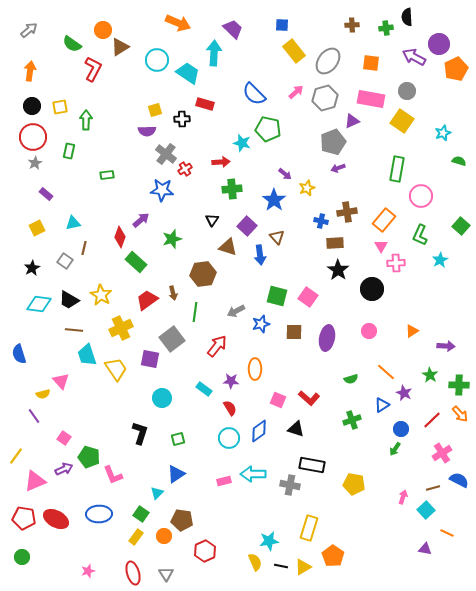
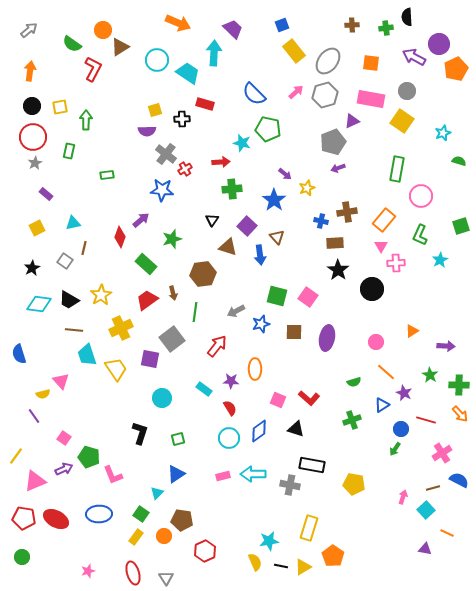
blue square at (282, 25): rotated 24 degrees counterclockwise
gray hexagon at (325, 98): moved 3 px up
green square at (461, 226): rotated 30 degrees clockwise
green rectangle at (136, 262): moved 10 px right, 2 px down
yellow star at (101, 295): rotated 10 degrees clockwise
pink circle at (369, 331): moved 7 px right, 11 px down
green semicircle at (351, 379): moved 3 px right, 3 px down
red line at (432, 420): moved 6 px left; rotated 60 degrees clockwise
pink rectangle at (224, 481): moved 1 px left, 5 px up
gray triangle at (166, 574): moved 4 px down
